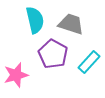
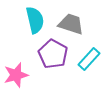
cyan rectangle: moved 3 px up
